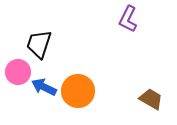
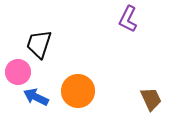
blue arrow: moved 8 px left, 10 px down
brown trapezoid: rotated 35 degrees clockwise
